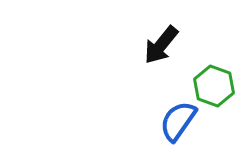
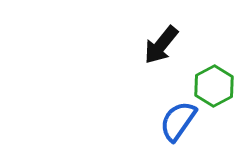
green hexagon: rotated 12 degrees clockwise
